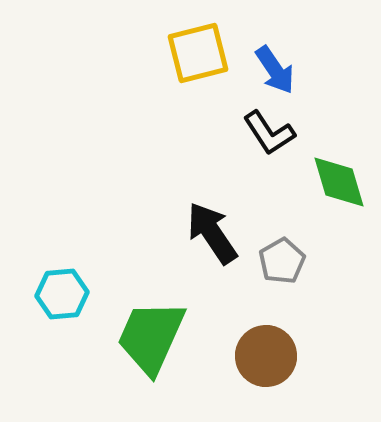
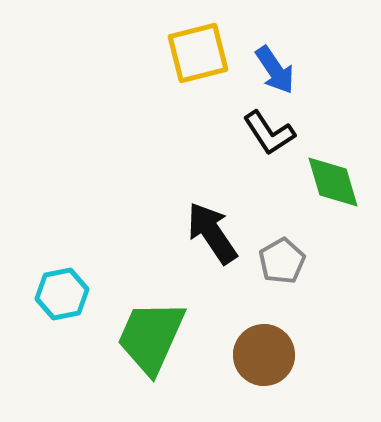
green diamond: moved 6 px left
cyan hexagon: rotated 6 degrees counterclockwise
brown circle: moved 2 px left, 1 px up
